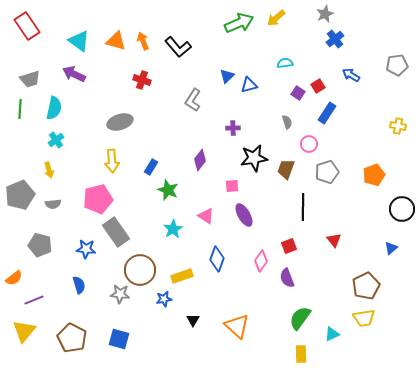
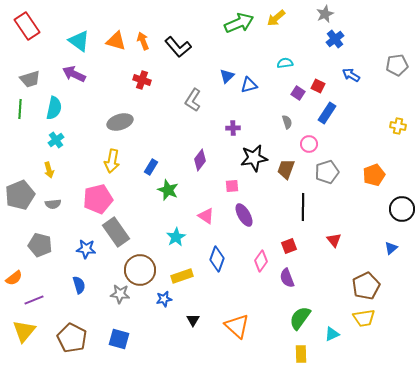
red square at (318, 86): rotated 32 degrees counterclockwise
yellow arrow at (112, 161): rotated 15 degrees clockwise
cyan star at (173, 229): moved 3 px right, 8 px down
